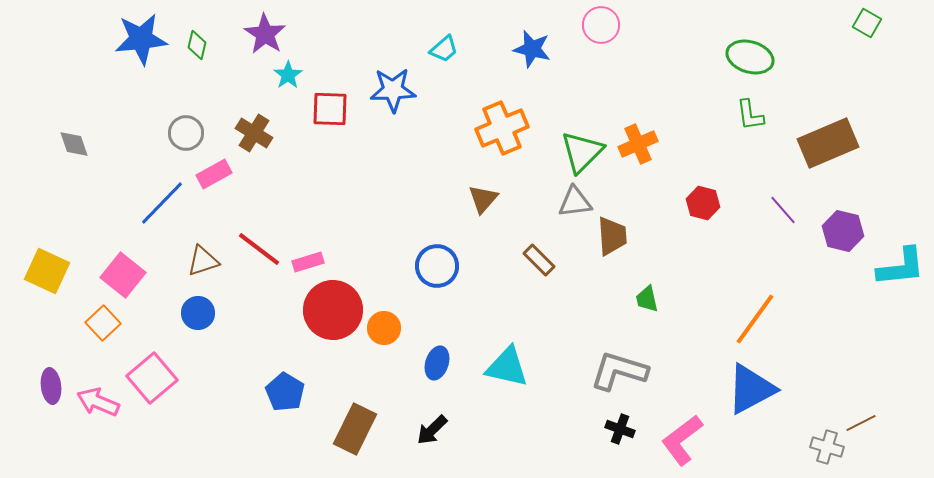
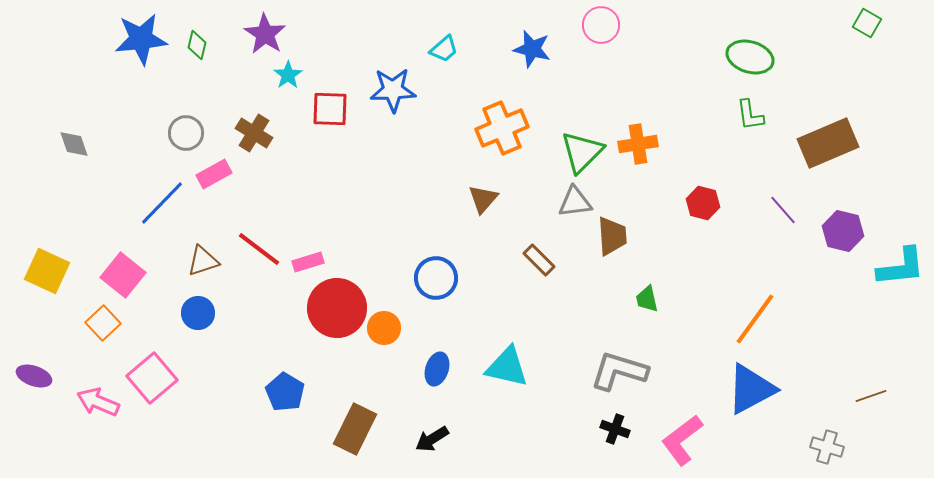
orange cross at (638, 144): rotated 15 degrees clockwise
blue circle at (437, 266): moved 1 px left, 12 px down
red circle at (333, 310): moved 4 px right, 2 px up
blue ellipse at (437, 363): moved 6 px down
purple ellipse at (51, 386): moved 17 px left, 10 px up; rotated 64 degrees counterclockwise
brown line at (861, 423): moved 10 px right, 27 px up; rotated 8 degrees clockwise
black cross at (620, 429): moved 5 px left
black arrow at (432, 430): moved 9 px down; rotated 12 degrees clockwise
